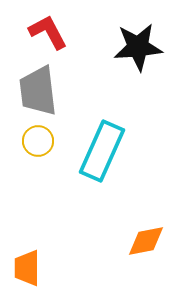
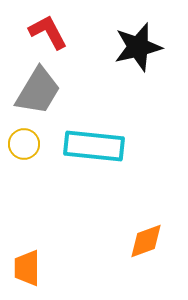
black star: rotated 9 degrees counterclockwise
gray trapezoid: rotated 142 degrees counterclockwise
yellow circle: moved 14 px left, 3 px down
cyan rectangle: moved 8 px left, 5 px up; rotated 72 degrees clockwise
orange diamond: rotated 9 degrees counterclockwise
